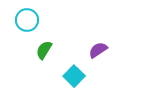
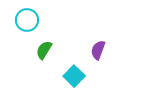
purple semicircle: rotated 36 degrees counterclockwise
